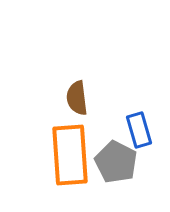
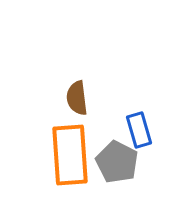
gray pentagon: moved 1 px right
